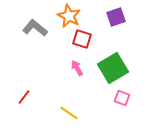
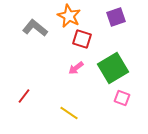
pink arrow: moved 1 px left; rotated 98 degrees counterclockwise
red line: moved 1 px up
